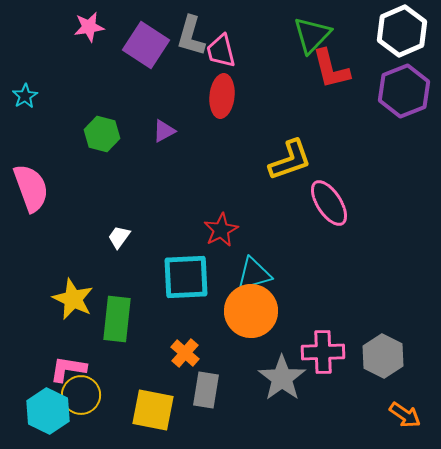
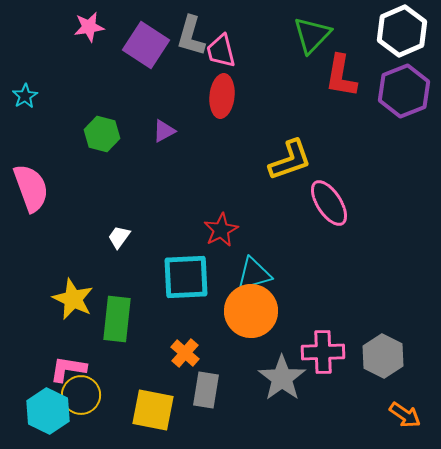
red L-shape: moved 10 px right, 7 px down; rotated 24 degrees clockwise
